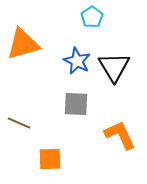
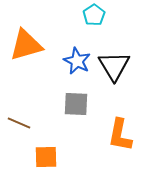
cyan pentagon: moved 2 px right, 2 px up
orange triangle: moved 3 px right, 1 px down
black triangle: moved 1 px up
orange L-shape: rotated 144 degrees counterclockwise
orange square: moved 4 px left, 2 px up
